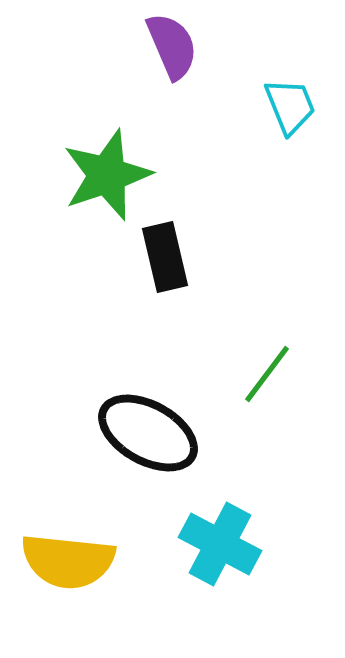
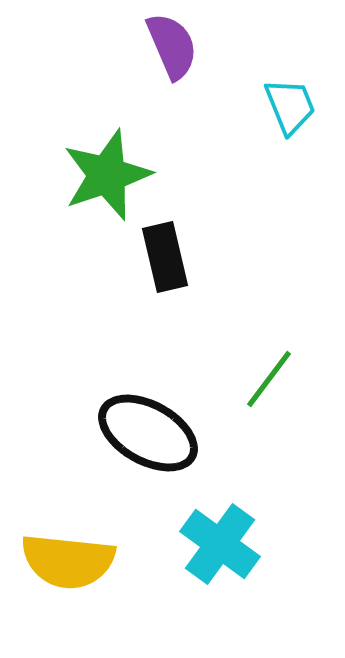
green line: moved 2 px right, 5 px down
cyan cross: rotated 8 degrees clockwise
